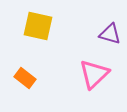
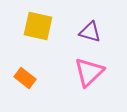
purple triangle: moved 20 px left, 2 px up
pink triangle: moved 5 px left, 2 px up
